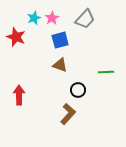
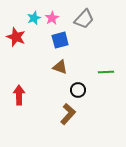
gray trapezoid: moved 1 px left
brown triangle: moved 2 px down
